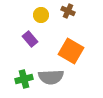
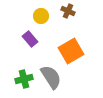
yellow circle: moved 1 px down
orange square: rotated 30 degrees clockwise
gray semicircle: rotated 120 degrees counterclockwise
